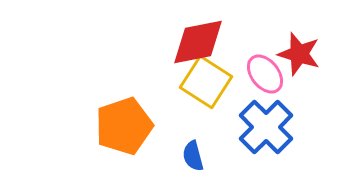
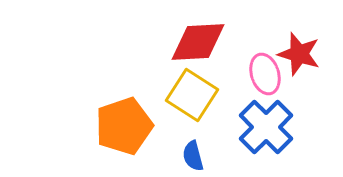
red diamond: rotated 8 degrees clockwise
pink ellipse: rotated 21 degrees clockwise
yellow square: moved 14 px left, 13 px down
